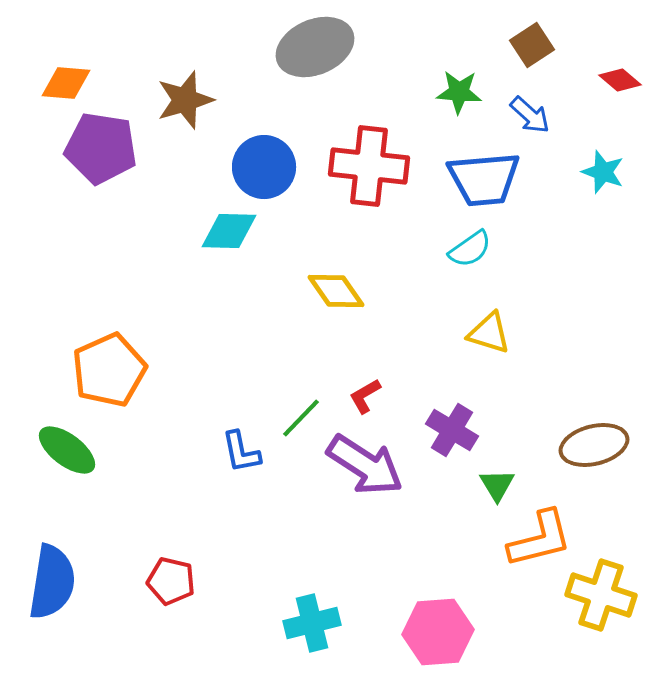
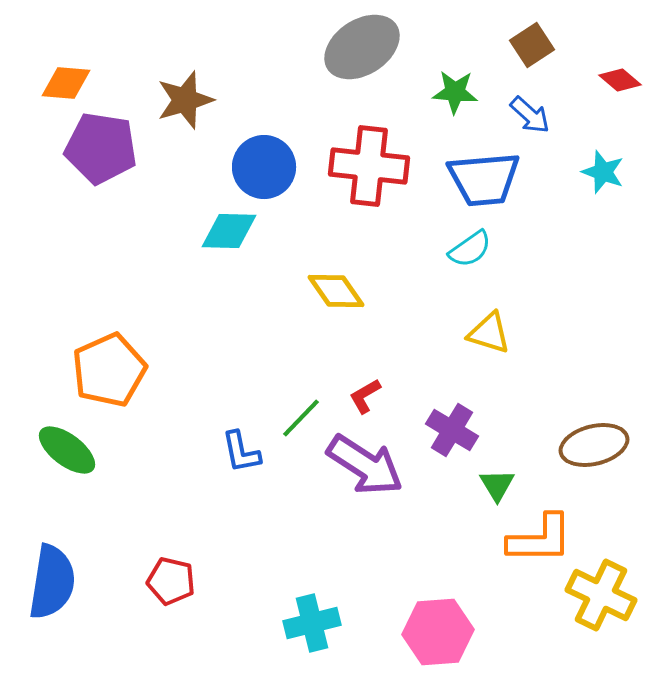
gray ellipse: moved 47 px right; rotated 10 degrees counterclockwise
green star: moved 4 px left
orange L-shape: rotated 14 degrees clockwise
yellow cross: rotated 8 degrees clockwise
